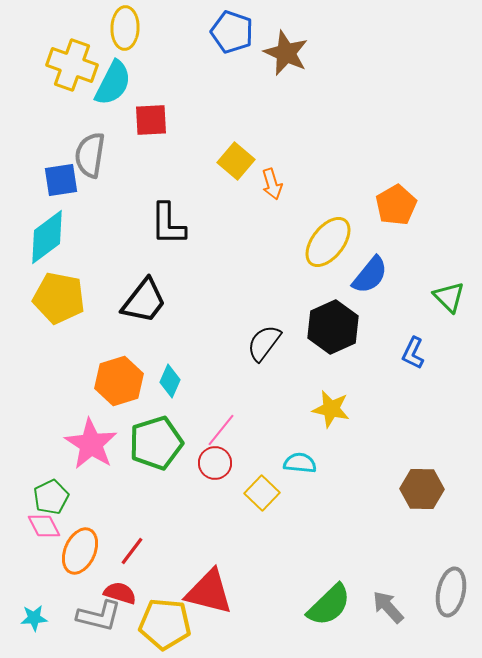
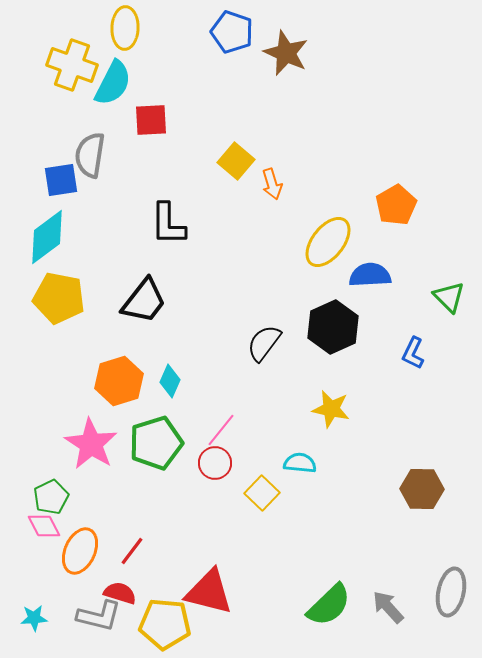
blue semicircle at (370, 275): rotated 132 degrees counterclockwise
